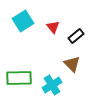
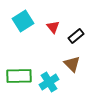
green rectangle: moved 2 px up
cyan cross: moved 3 px left, 3 px up
